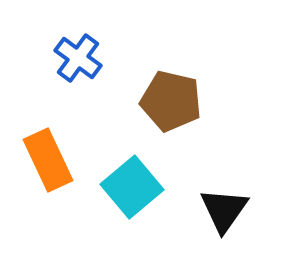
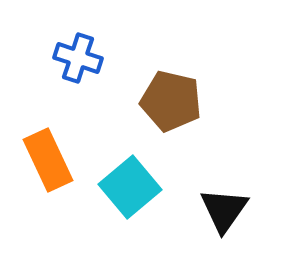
blue cross: rotated 18 degrees counterclockwise
cyan square: moved 2 px left
